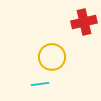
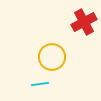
red cross: rotated 15 degrees counterclockwise
